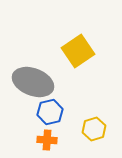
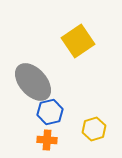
yellow square: moved 10 px up
gray ellipse: rotated 27 degrees clockwise
